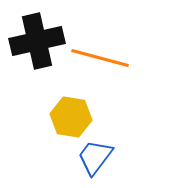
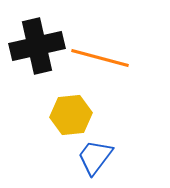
black cross: moved 5 px down
yellow hexagon: moved 2 px up; rotated 15 degrees counterclockwise
